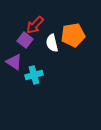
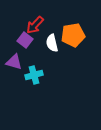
purple triangle: rotated 18 degrees counterclockwise
